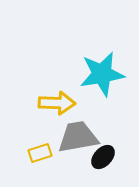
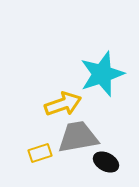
cyan star: rotated 9 degrees counterclockwise
yellow arrow: moved 6 px right, 1 px down; rotated 21 degrees counterclockwise
black ellipse: moved 3 px right, 5 px down; rotated 75 degrees clockwise
